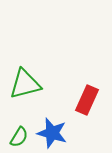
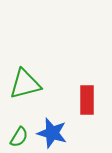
red rectangle: rotated 24 degrees counterclockwise
